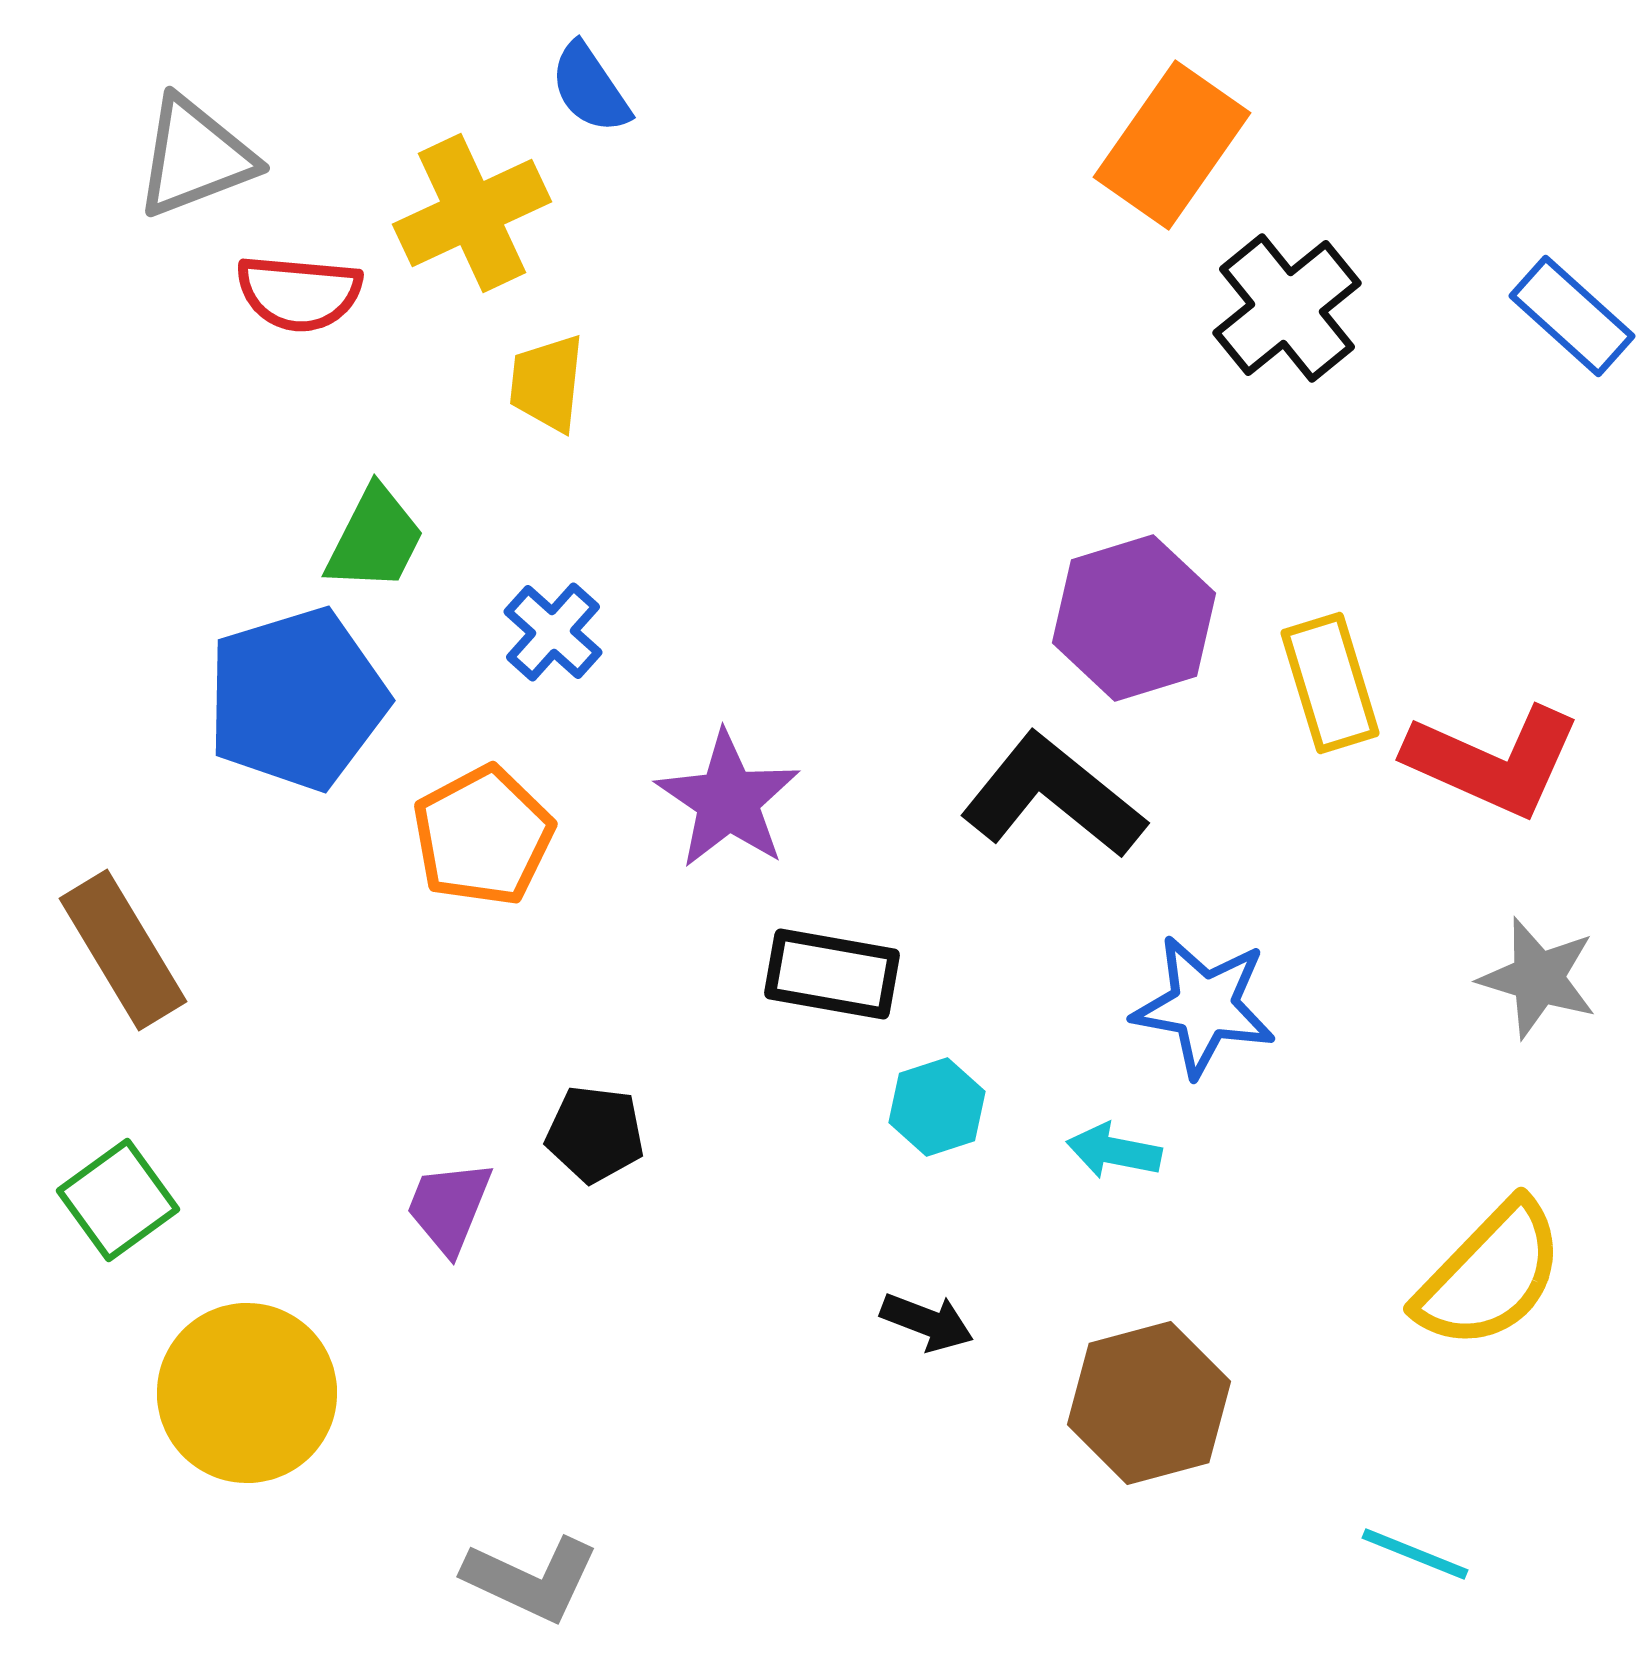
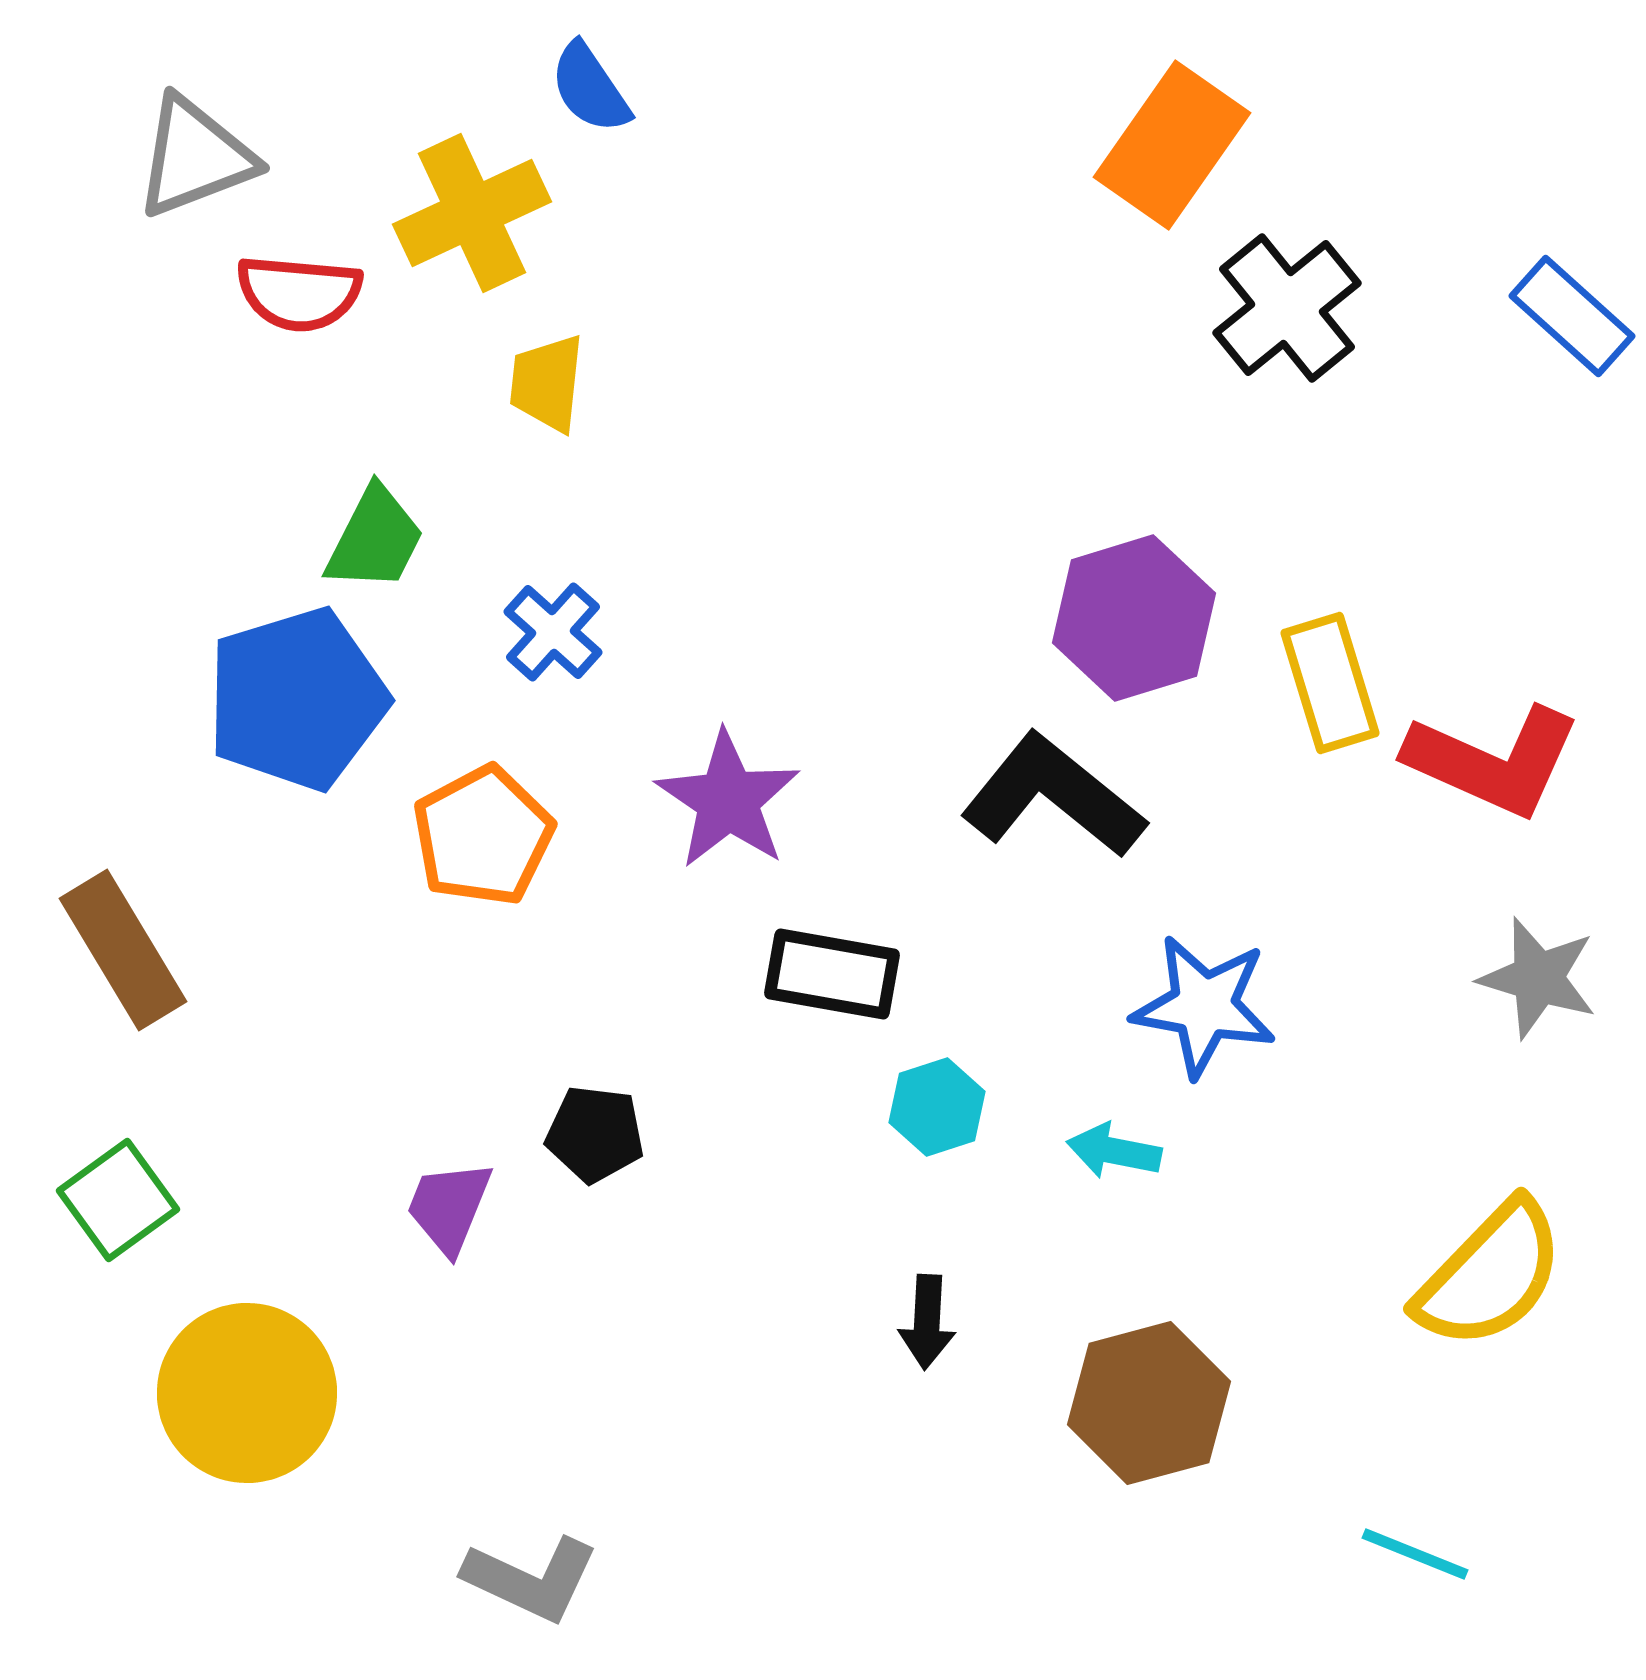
black arrow: rotated 72 degrees clockwise
